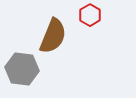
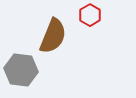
gray hexagon: moved 1 px left, 1 px down
